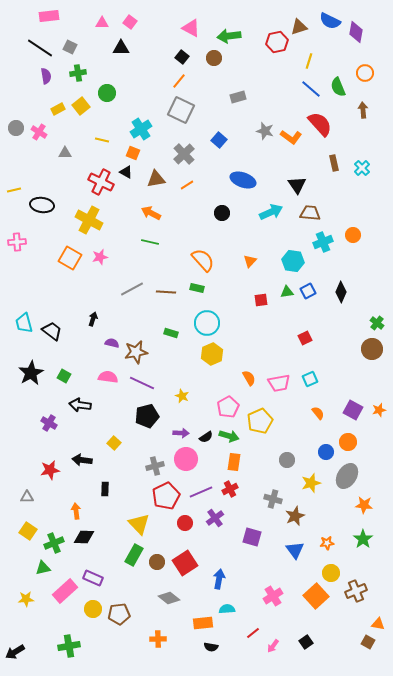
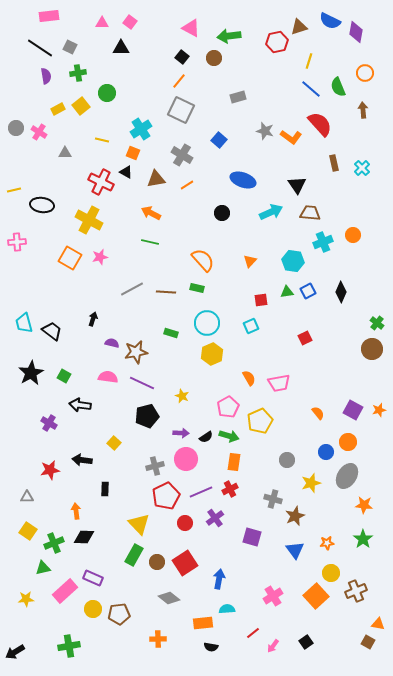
gray cross at (184, 154): moved 2 px left, 1 px down; rotated 15 degrees counterclockwise
cyan square at (310, 379): moved 59 px left, 53 px up
